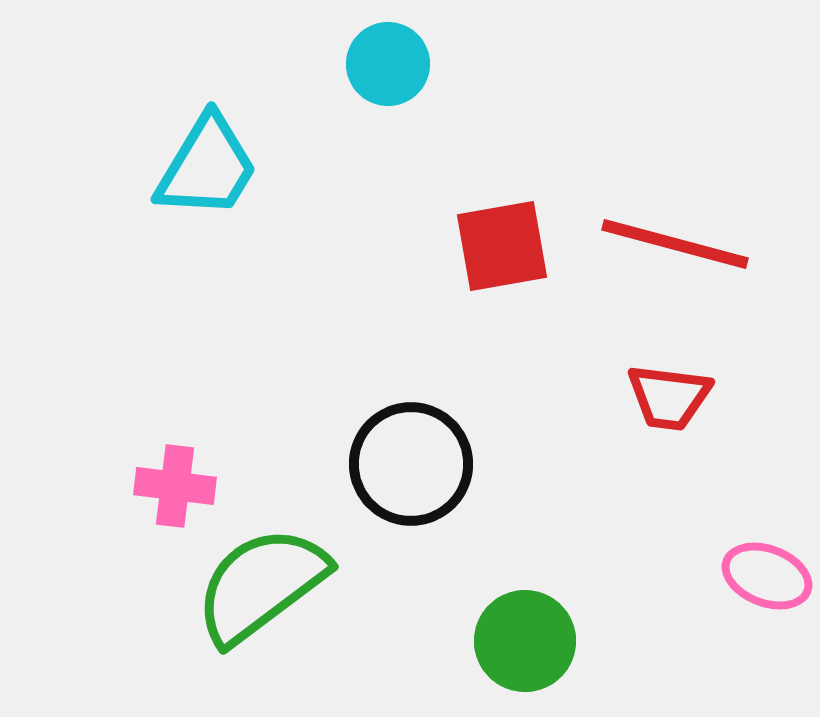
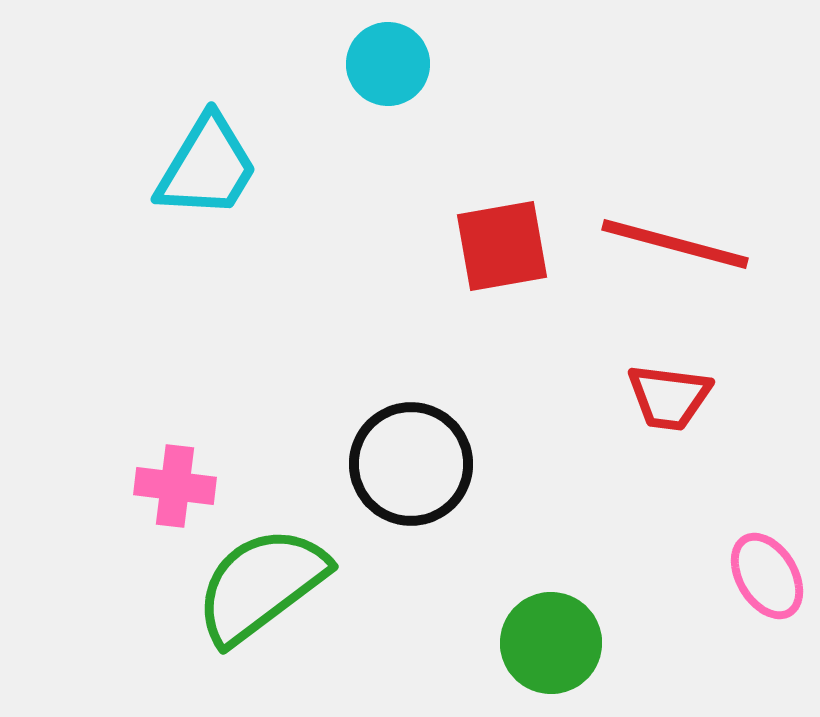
pink ellipse: rotated 38 degrees clockwise
green circle: moved 26 px right, 2 px down
